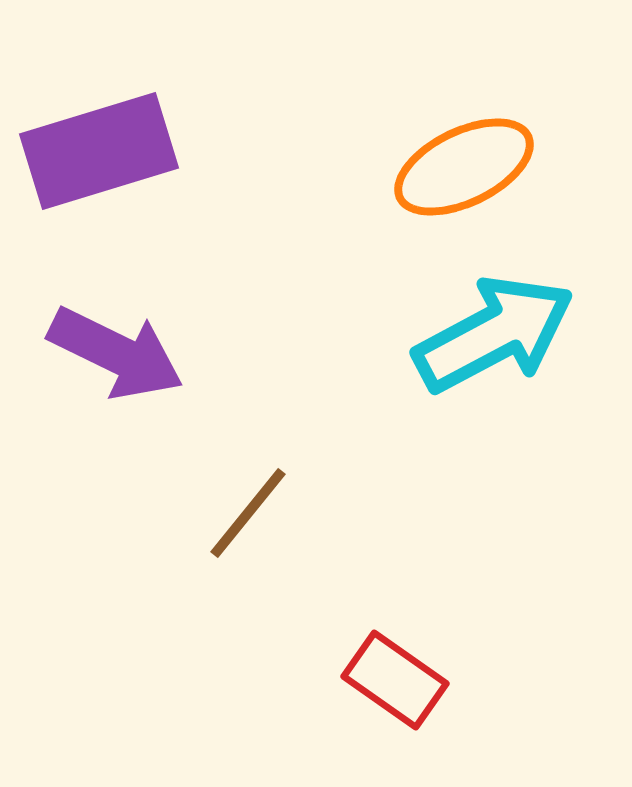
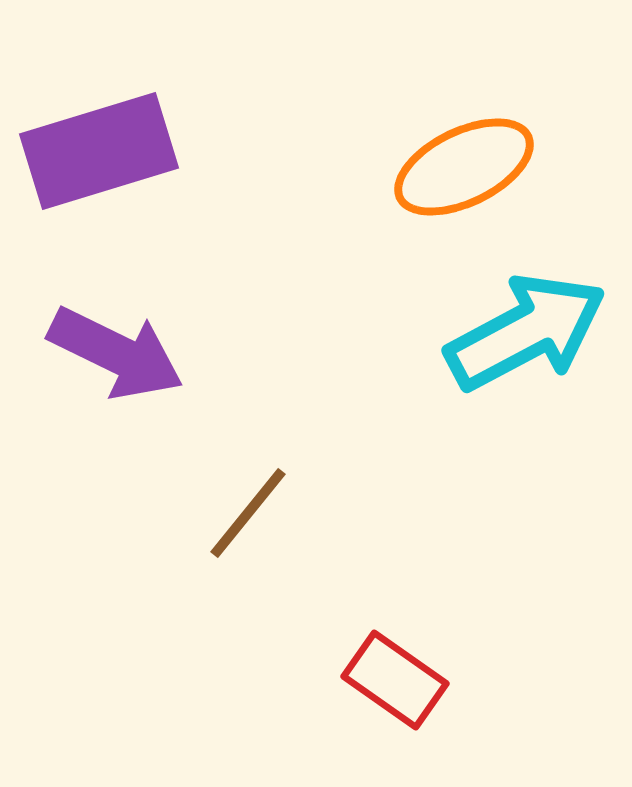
cyan arrow: moved 32 px right, 2 px up
